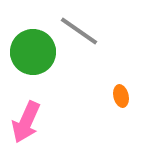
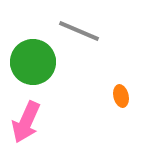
gray line: rotated 12 degrees counterclockwise
green circle: moved 10 px down
